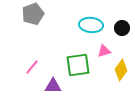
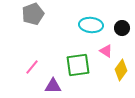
pink triangle: moved 2 px right; rotated 48 degrees clockwise
